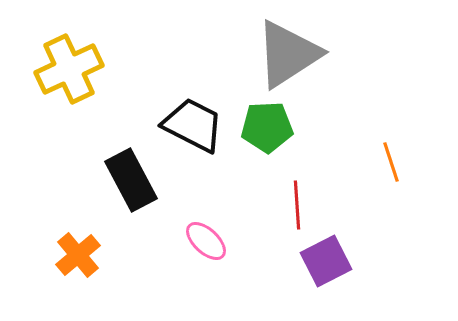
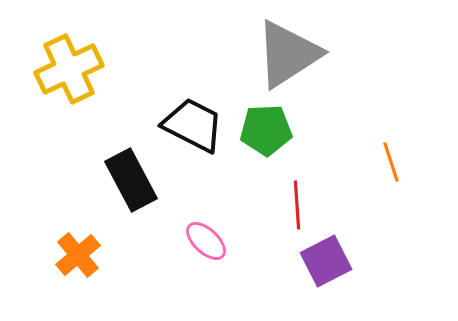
green pentagon: moved 1 px left, 3 px down
